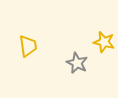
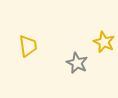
yellow star: rotated 10 degrees clockwise
